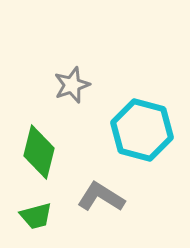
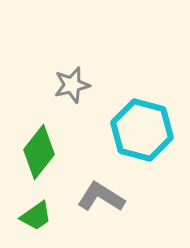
gray star: rotated 6 degrees clockwise
green diamond: rotated 24 degrees clockwise
green trapezoid: rotated 20 degrees counterclockwise
